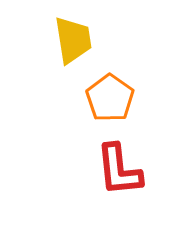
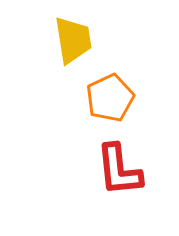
orange pentagon: rotated 12 degrees clockwise
